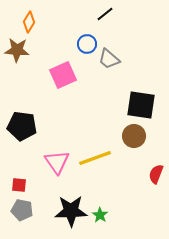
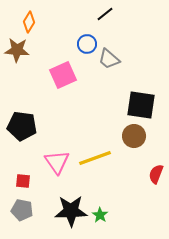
red square: moved 4 px right, 4 px up
